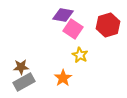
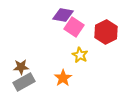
red hexagon: moved 2 px left, 7 px down; rotated 10 degrees counterclockwise
pink square: moved 1 px right, 2 px up
